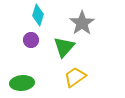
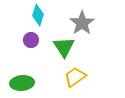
green triangle: rotated 15 degrees counterclockwise
